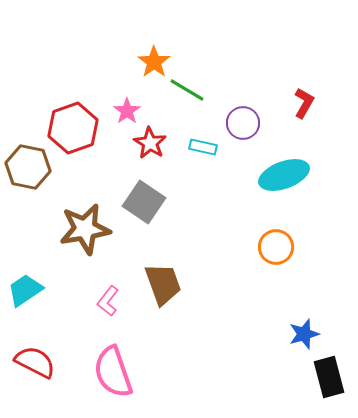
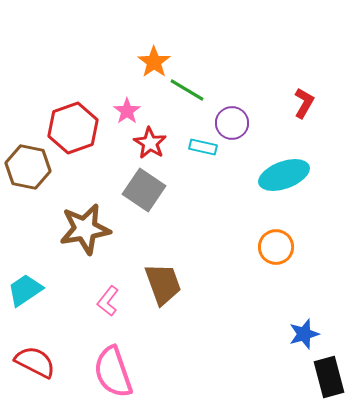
purple circle: moved 11 px left
gray square: moved 12 px up
